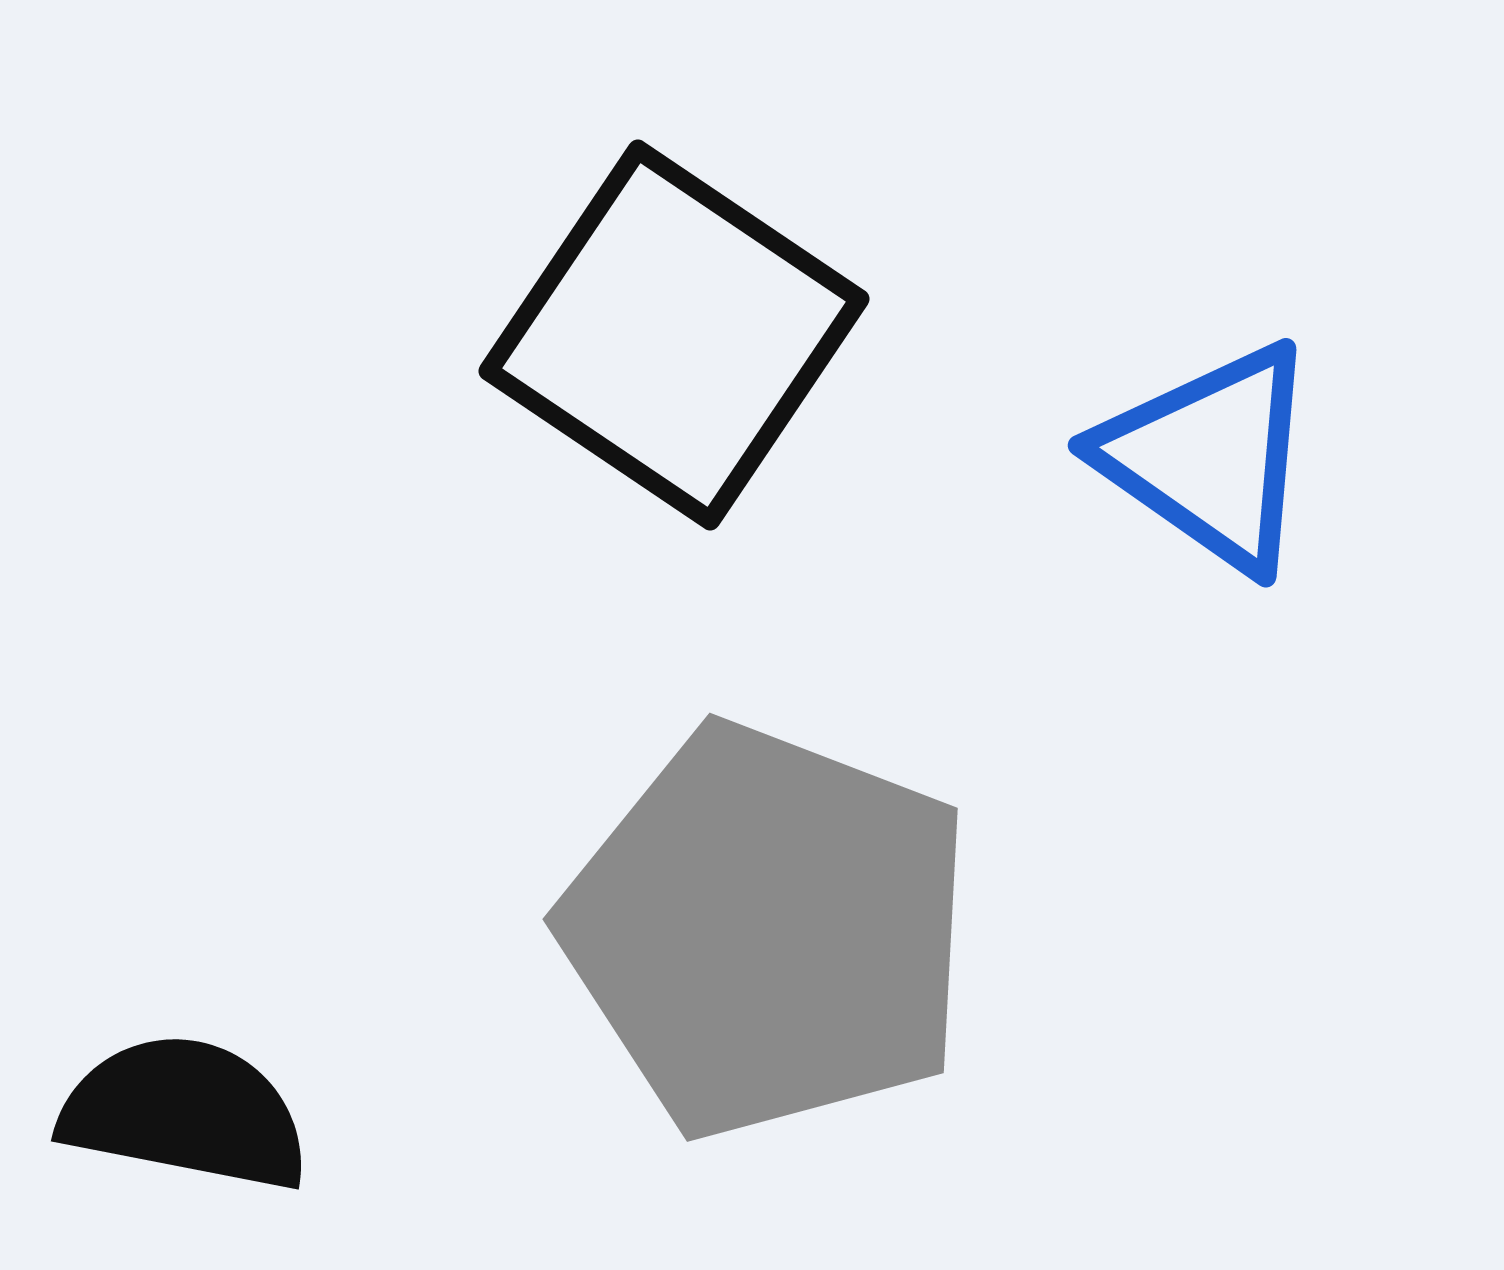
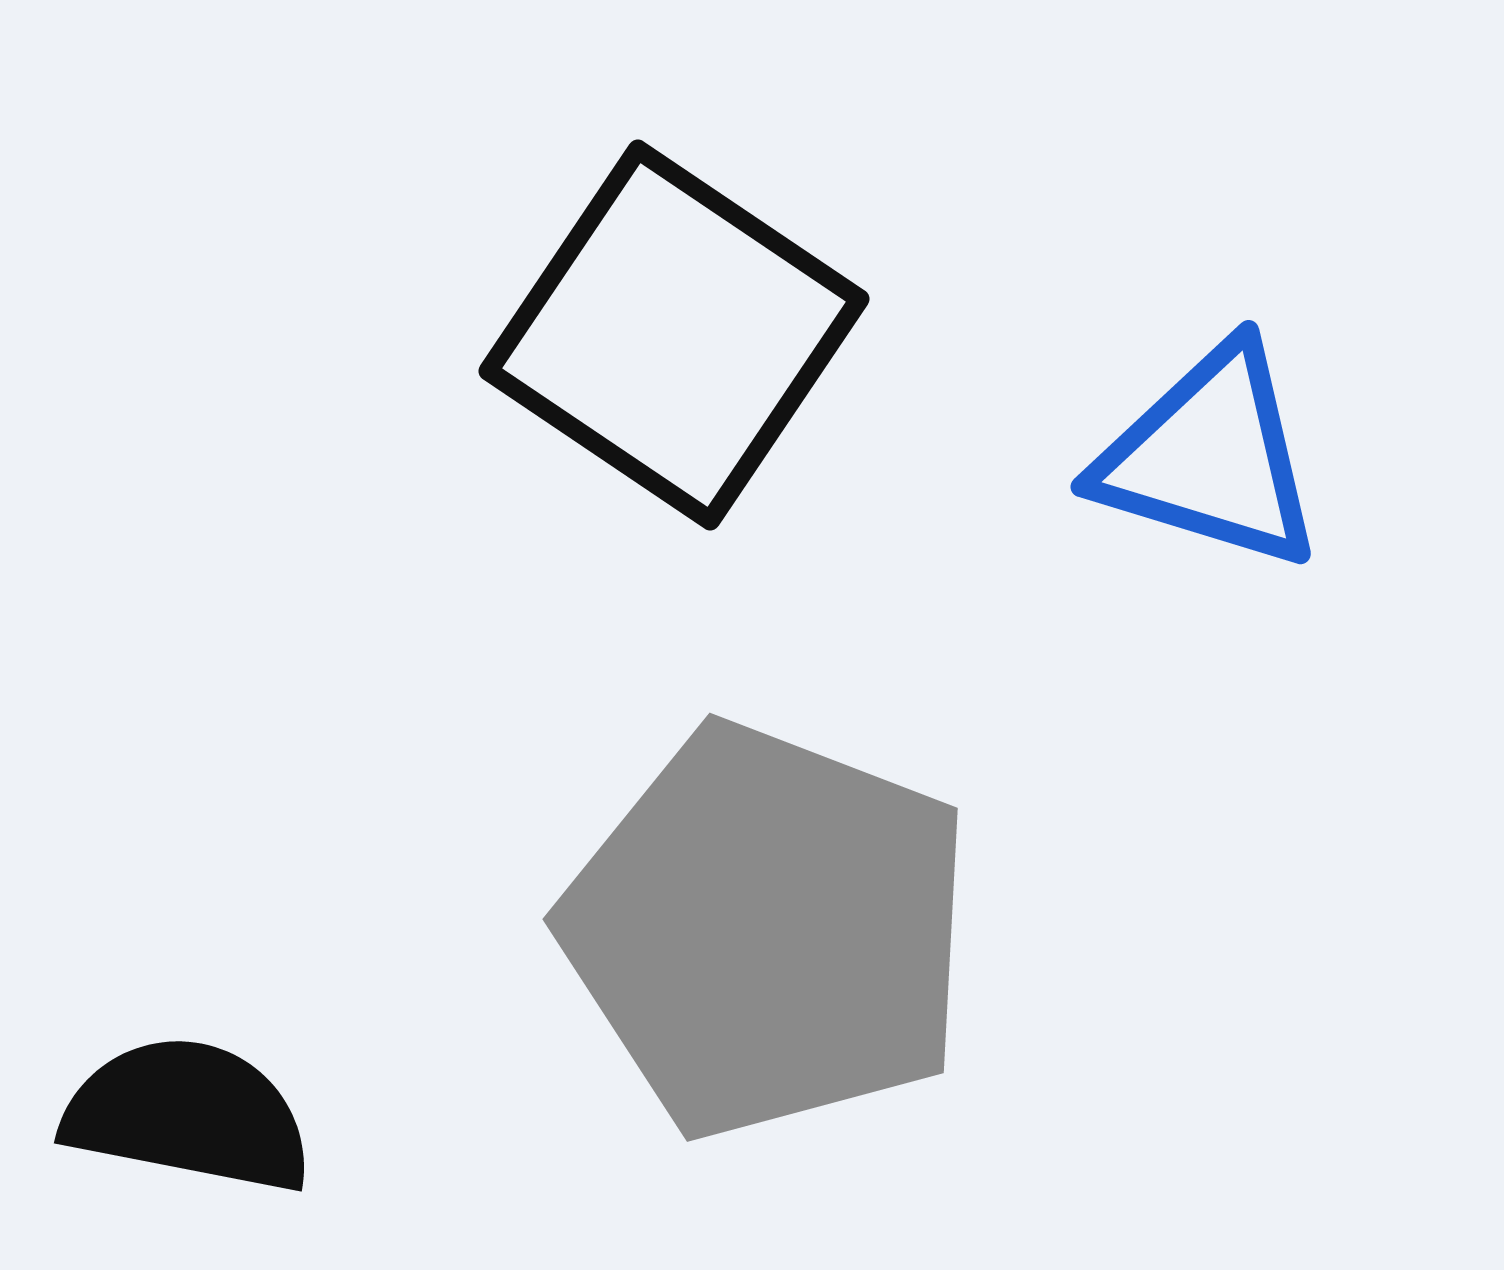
blue triangle: rotated 18 degrees counterclockwise
black semicircle: moved 3 px right, 2 px down
